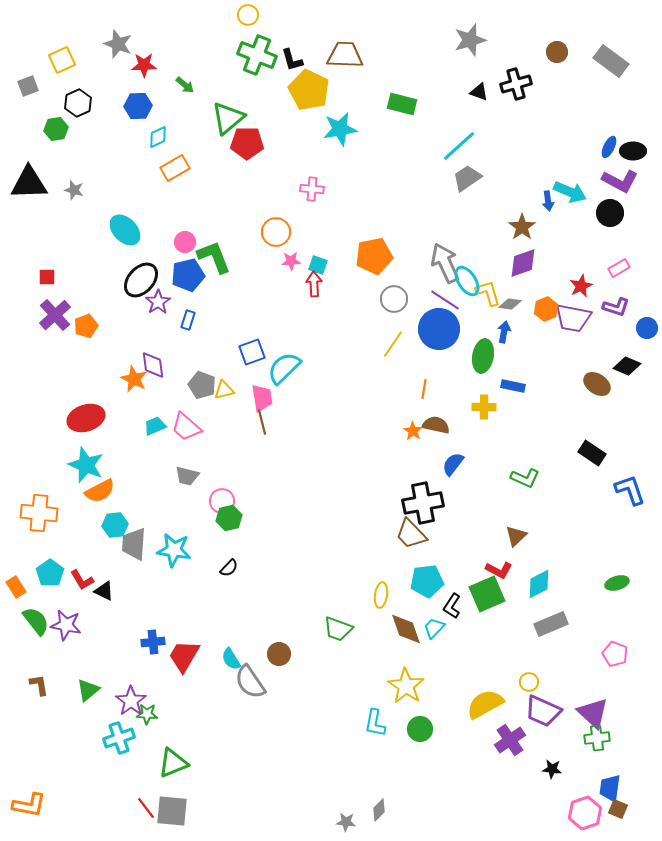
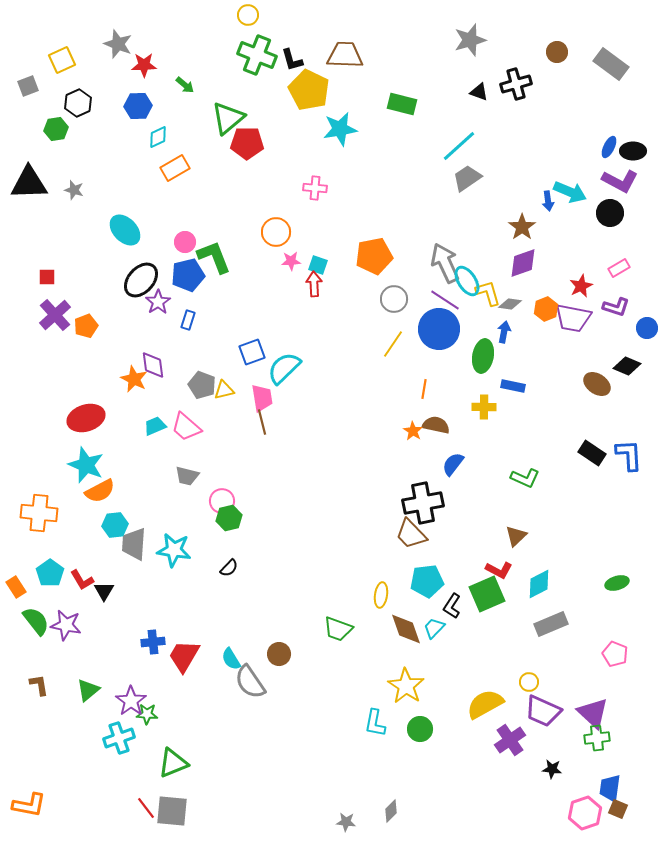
gray rectangle at (611, 61): moved 3 px down
pink cross at (312, 189): moved 3 px right, 1 px up
blue L-shape at (630, 490): moved 1 px left, 35 px up; rotated 16 degrees clockwise
black triangle at (104, 591): rotated 35 degrees clockwise
gray diamond at (379, 810): moved 12 px right, 1 px down
